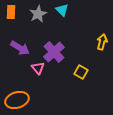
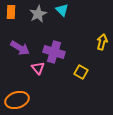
purple cross: rotated 30 degrees counterclockwise
